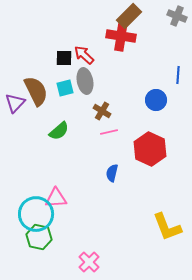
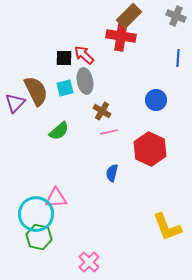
gray cross: moved 1 px left
blue line: moved 17 px up
